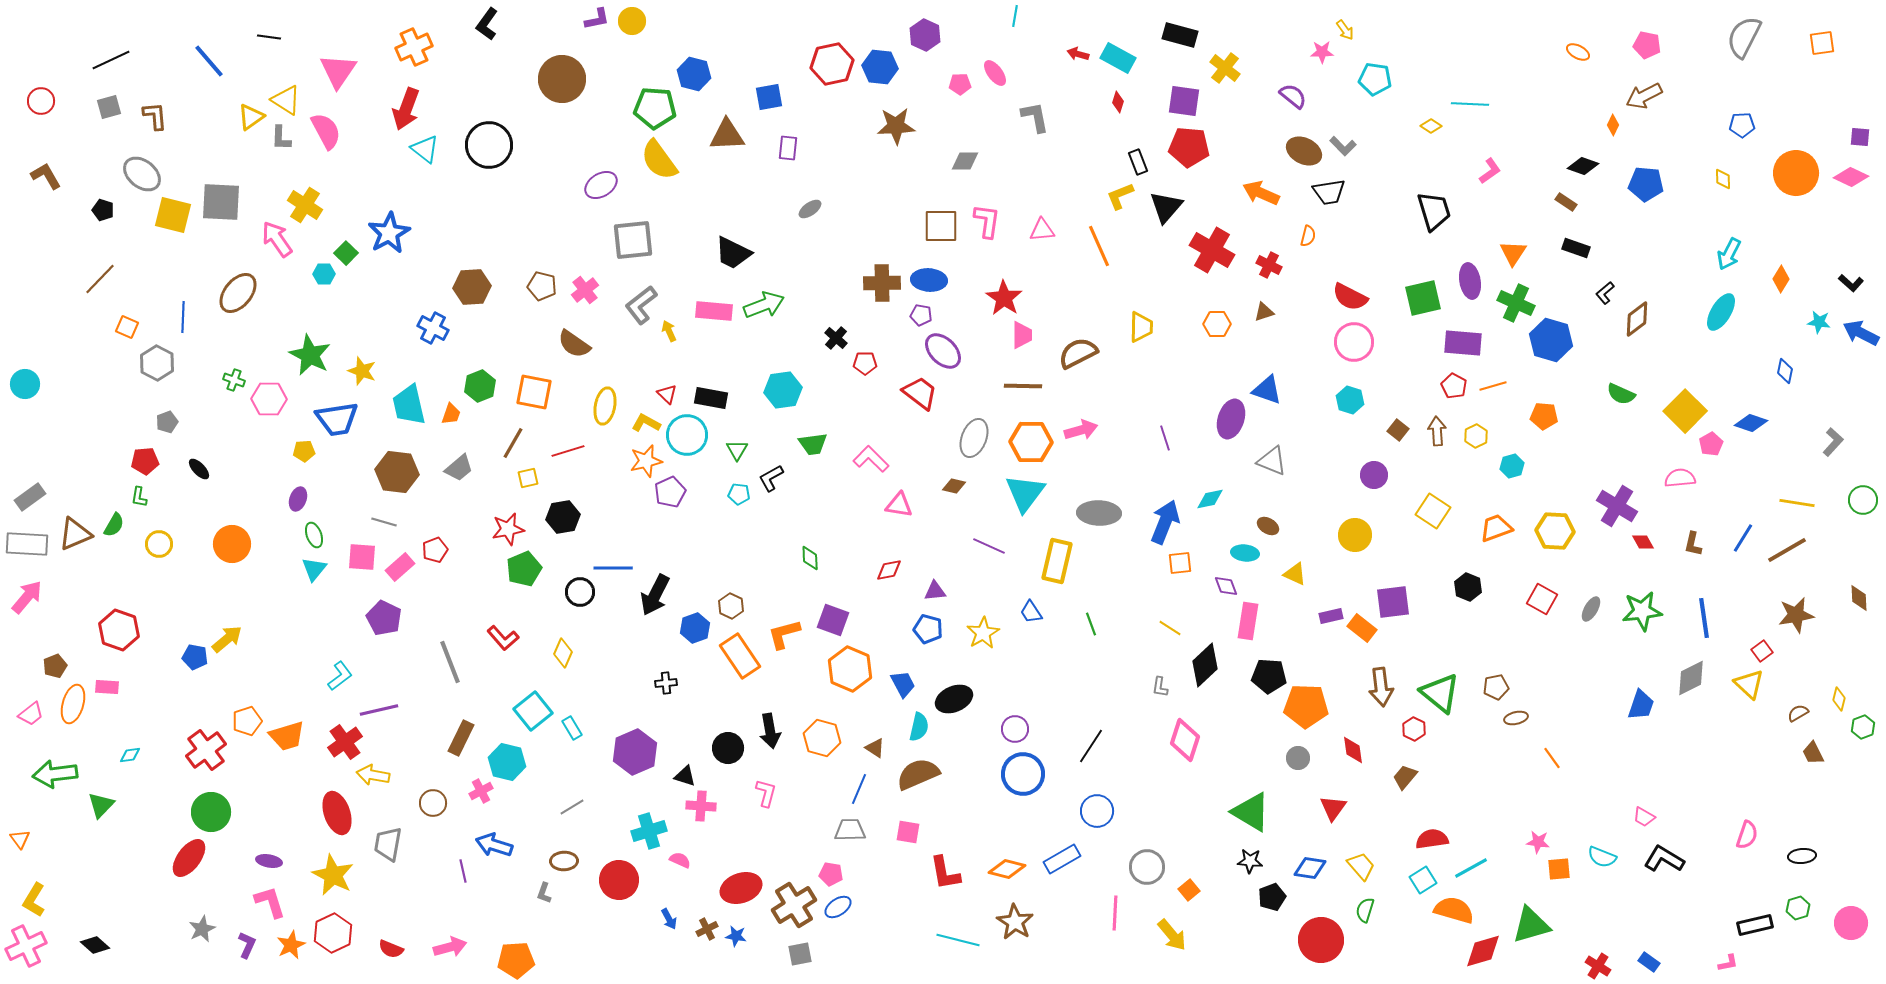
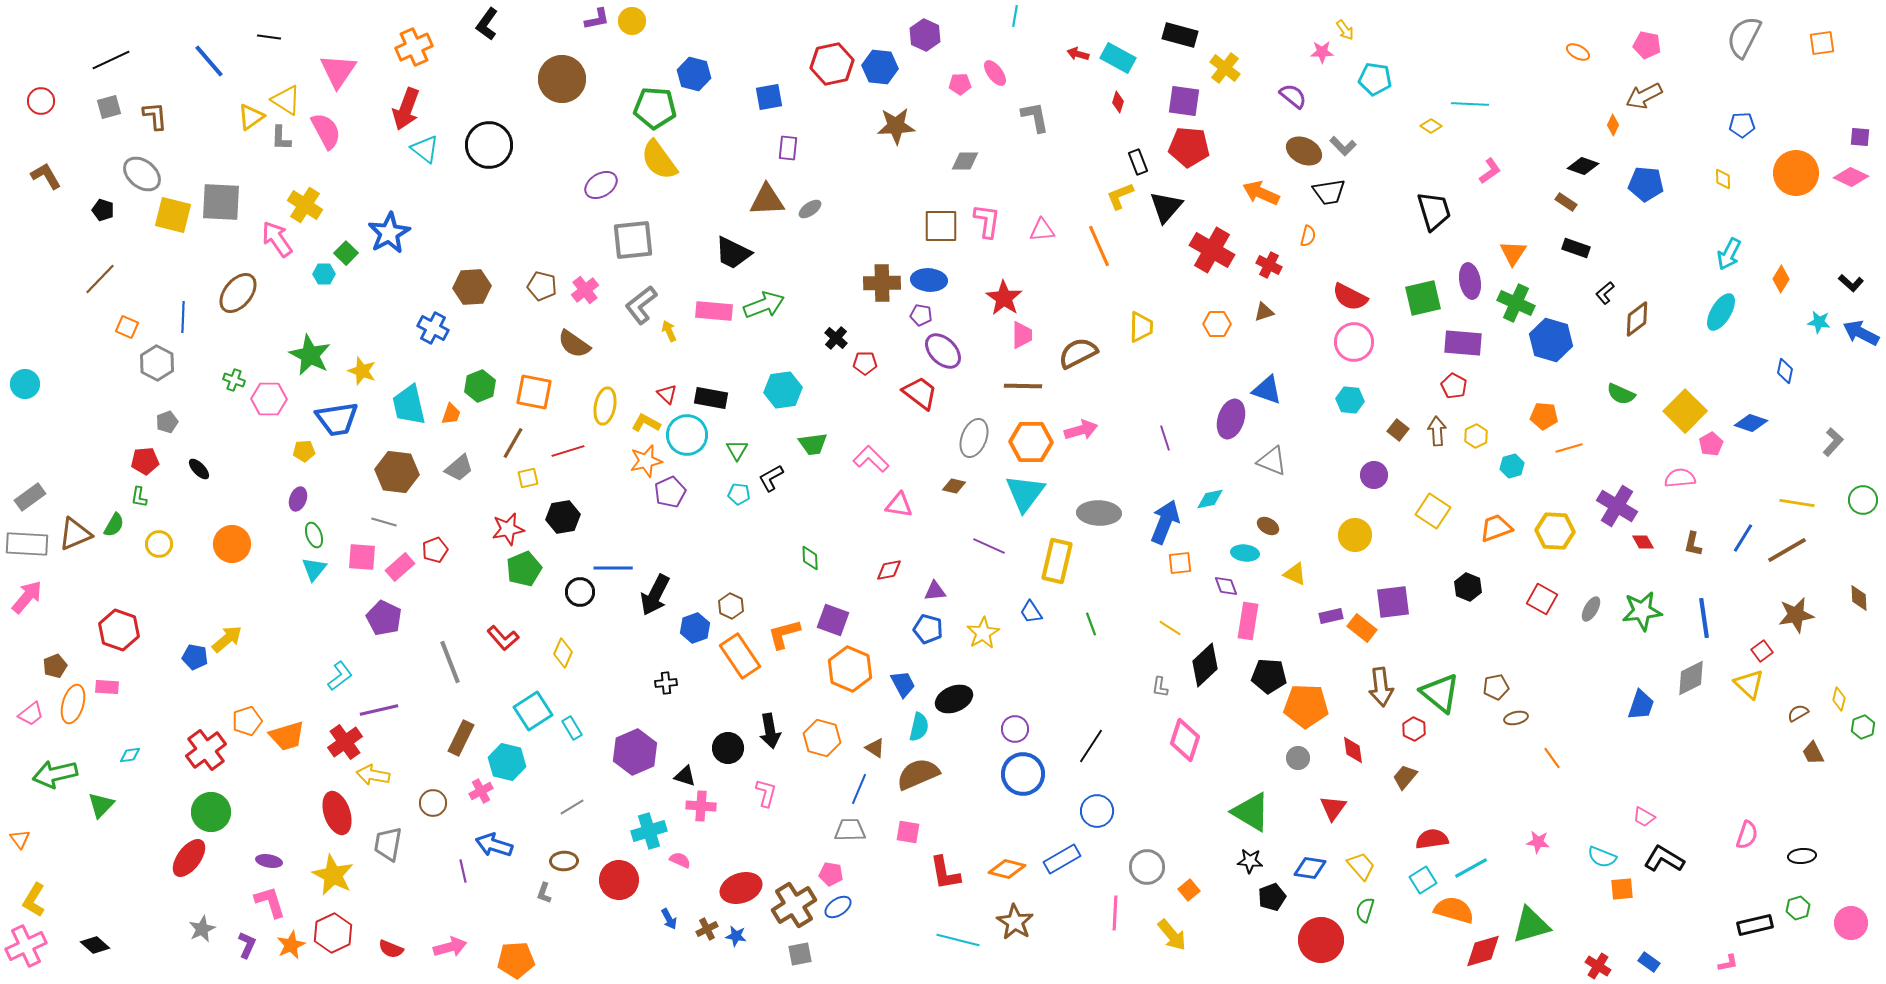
brown triangle at (727, 135): moved 40 px right, 65 px down
orange line at (1493, 386): moved 76 px right, 62 px down
cyan hexagon at (1350, 400): rotated 12 degrees counterclockwise
cyan square at (533, 711): rotated 6 degrees clockwise
green arrow at (55, 774): rotated 6 degrees counterclockwise
orange square at (1559, 869): moved 63 px right, 20 px down
